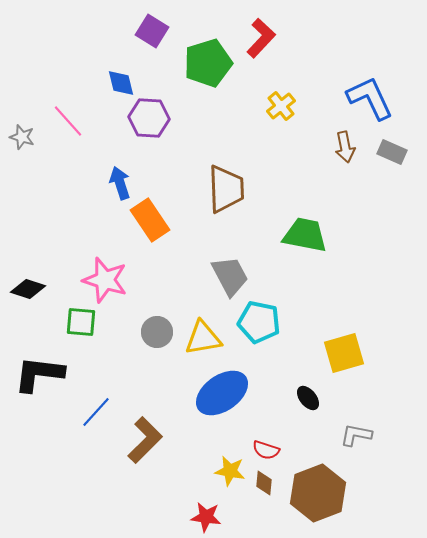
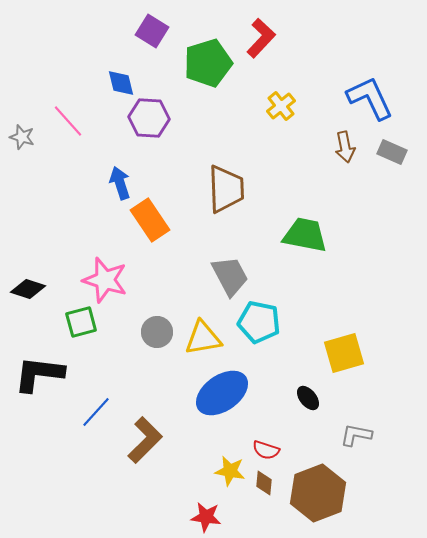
green square: rotated 20 degrees counterclockwise
